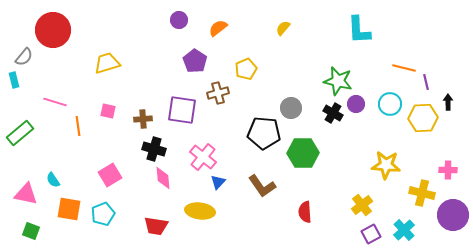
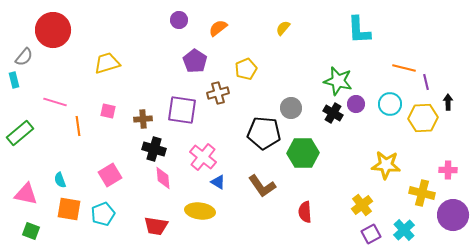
cyan semicircle at (53, 180): moved 7 px right; rotated 14 degrees clockwise
blue triangle at (218, 182): rotated 42 degrees counterclockwise
